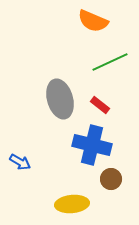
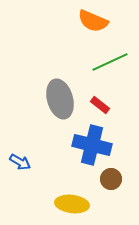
yellow ellipse: rotated 12 degrees clockwise
